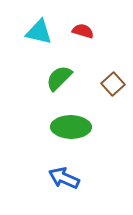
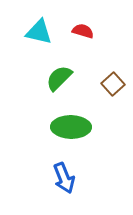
blue arrow: rotated 136 degrees counterclockwise
